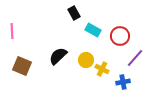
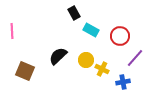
cyan rectangle: moved 2 px left
brown square: moved 3 px right, 5 px down
